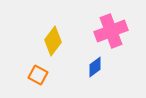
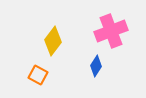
blue diamond: moved 1 px right, 1 px up; rotated 20 degrees counterclockwise
